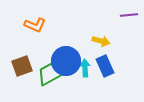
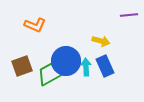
cyan arrow: moved 1 px right, 1 px up
